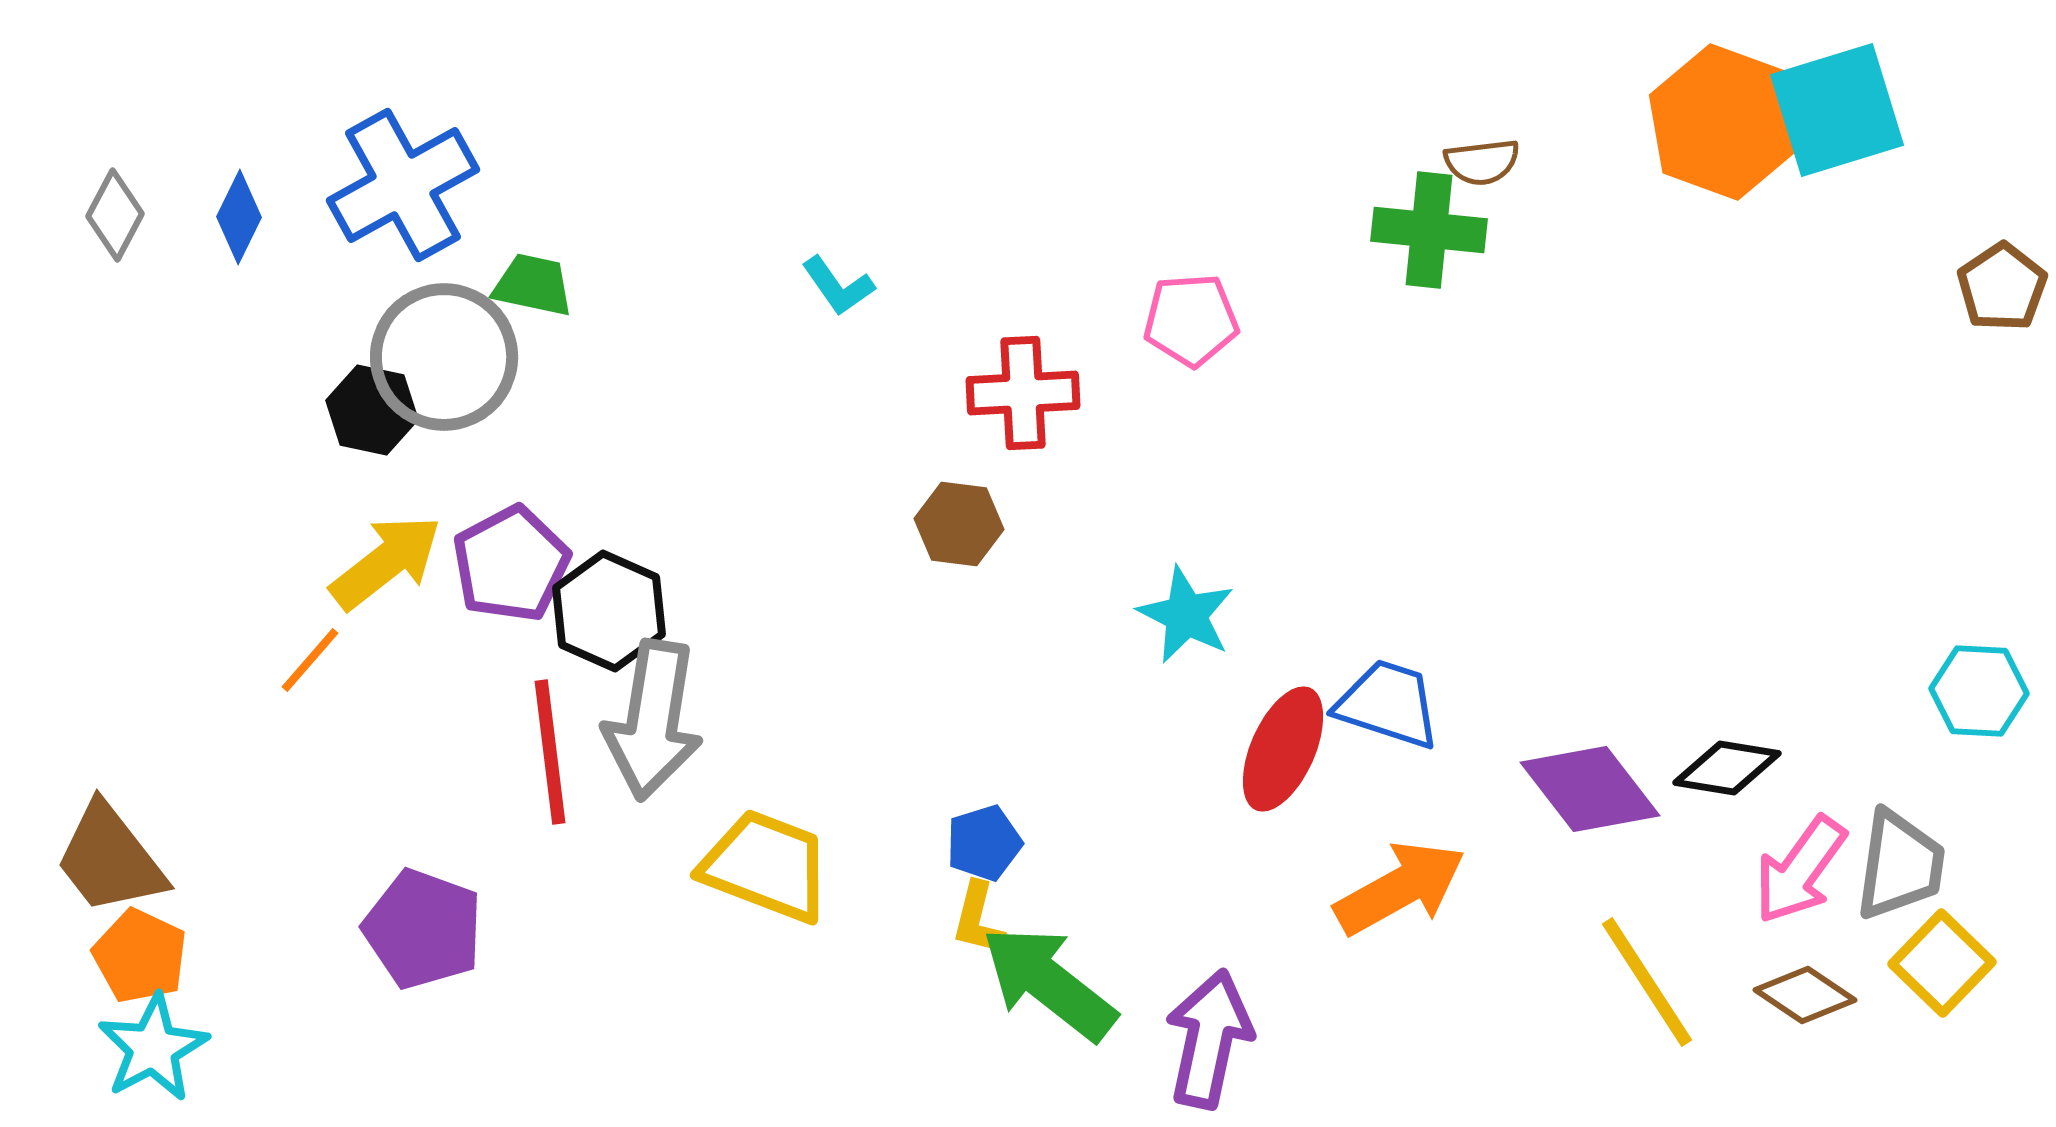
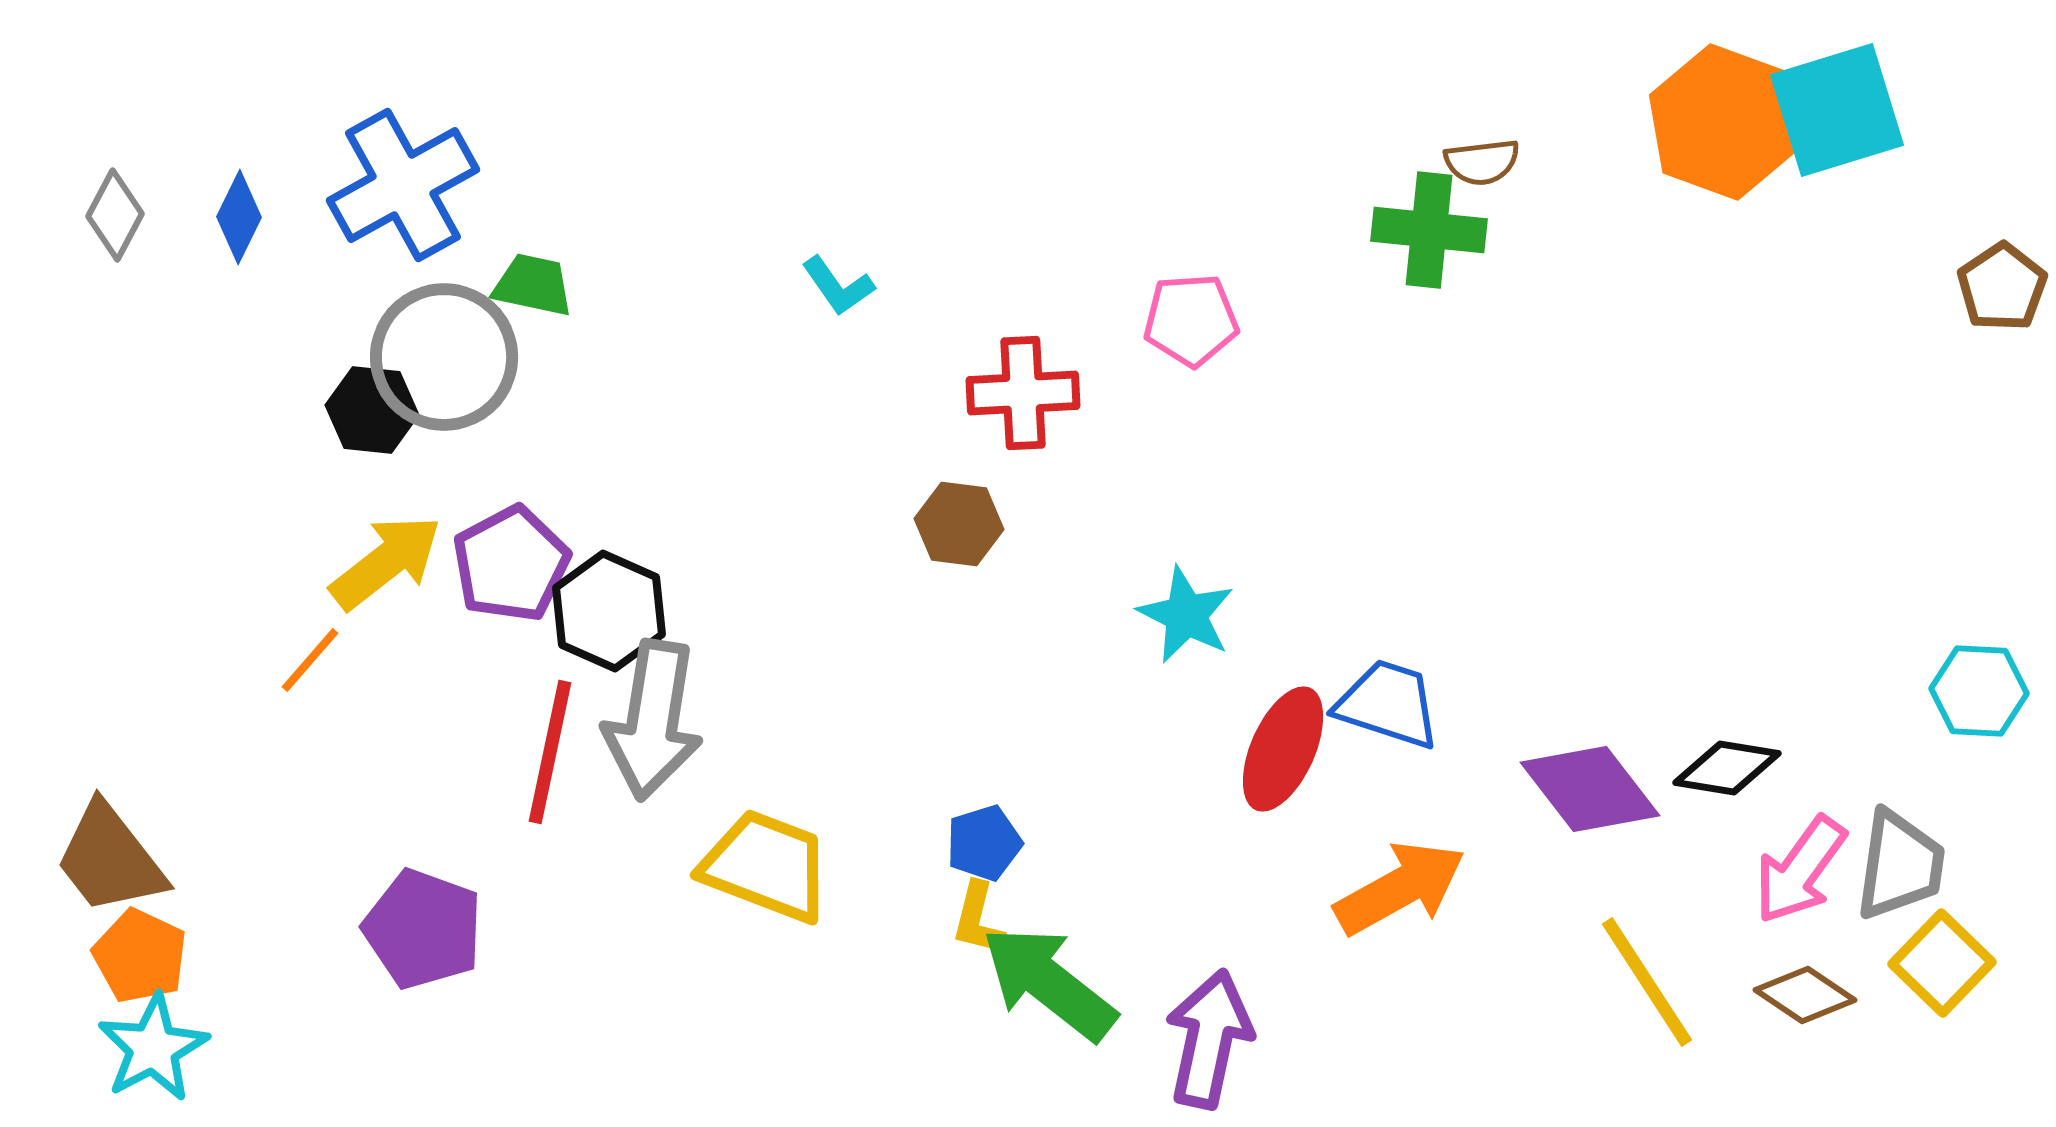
black hexagon at (372, 410): rotated 6 degrees counterclockwise
red line at (550, 752): rotated 19 degrees clockwise
